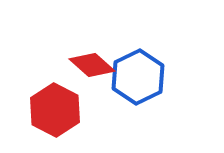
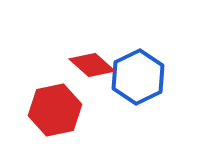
red hexagon: rotated 21 degrees clockwise
